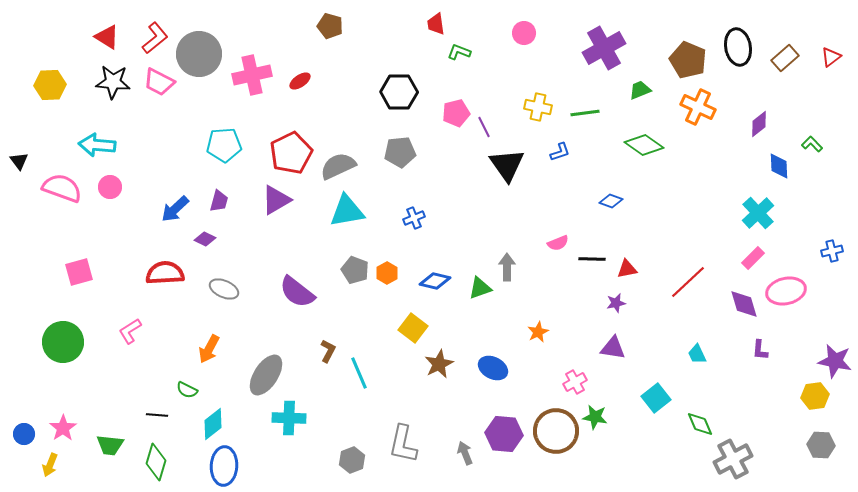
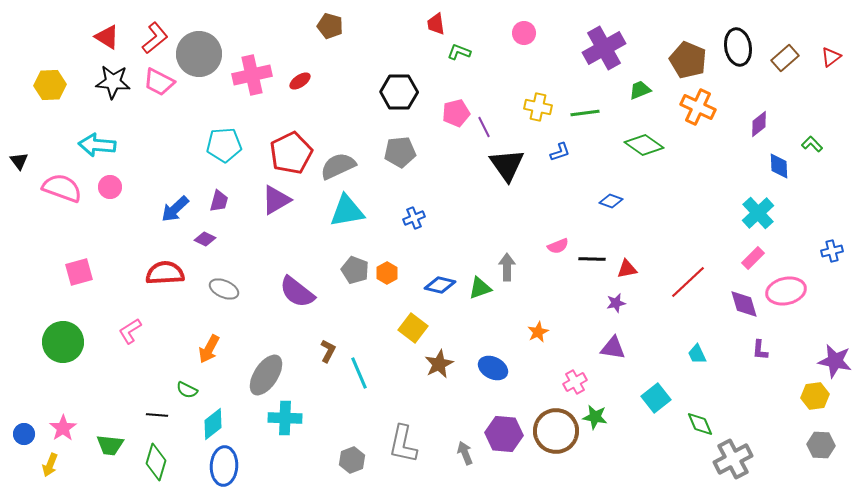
pink semicircle at (558, 243): moved 3 px down
blue diamond at (435, 281): moved 5 px right, 4 px down
cyan cross at (289, 418): moved 4 px left
